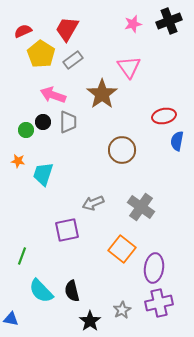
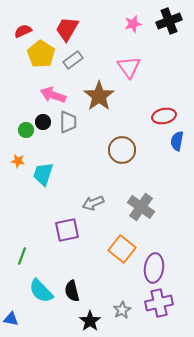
brown star: moved 3 px left, 2 px down
